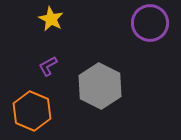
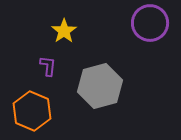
yellow star: moved 13 px right, 12 px down; rotated 10 degrees clockwise
purple L-shape: rotated 125 degrees clockwise
gray hexagon: rotated 18 degrees clockwise
